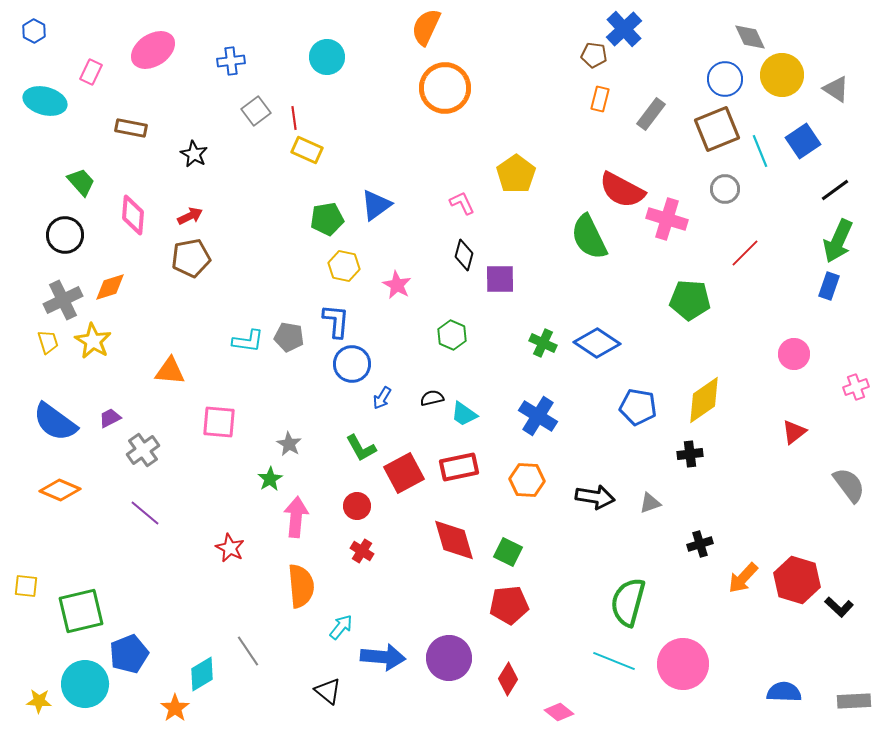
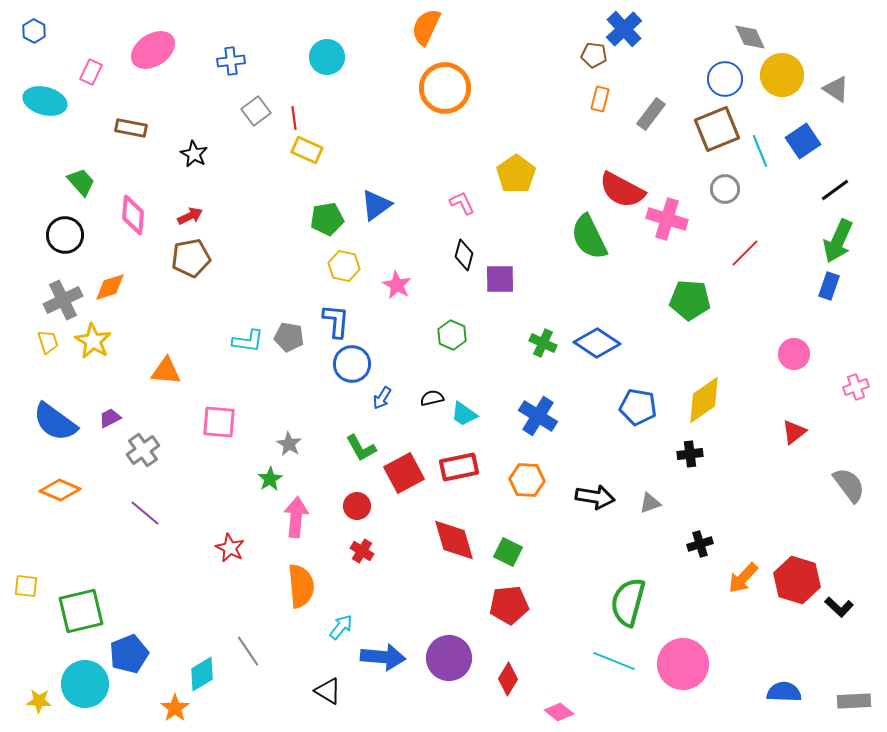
orange triangle at (170, 371): moved 4 px left
black triangle at (328, 691): rotated 8 degrees counterclockwise
